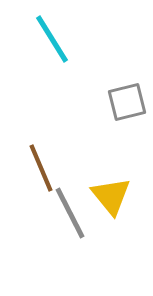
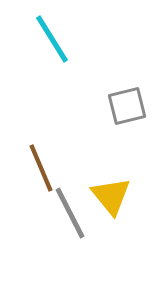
gray square: moved 4 px down
